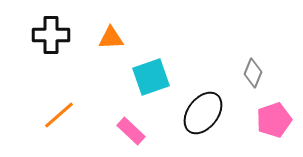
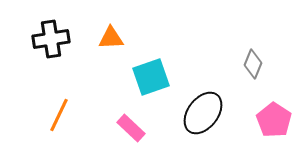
black cross: moved 4 px down; rotated 9 degrees counterclockwise
gray diamond: moved 9 px up
orange line: rotated 24 degrees counterclockwise
pink pentagon: rotated 20 degrees counterclockwise
pink rectangle: moved 3 px up
